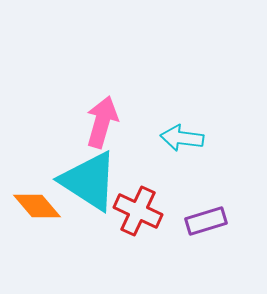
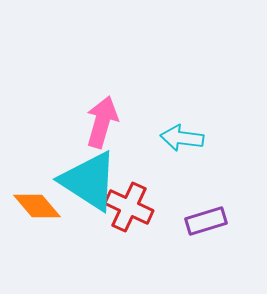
red cross: moved 9 px left, 4 px up
